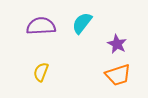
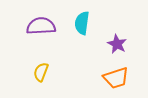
cyan semicircle: rotated 30 degrees counterclockwise
orange trapezoid: moved 2 px left, 3 px down
